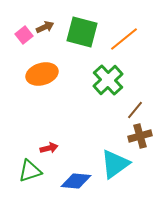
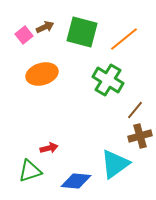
green cross: rotated 16 degrees counterclockwise
